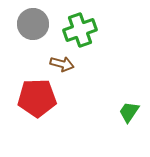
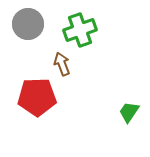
gray circle: moved 5 px left
brown arrow: rotated 125 degrees counterclockwise
red pentagon: moved 1 px up
